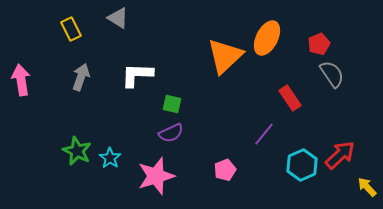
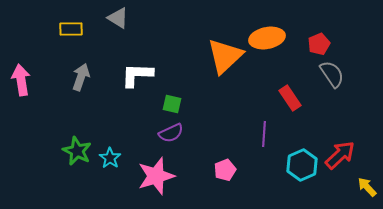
yellow rectangle: rotated 65 degrees counterclockwise
orange ellipse: rotated 52 degrees clockwise
purple line: rotated 35 degrees counterclockwise
